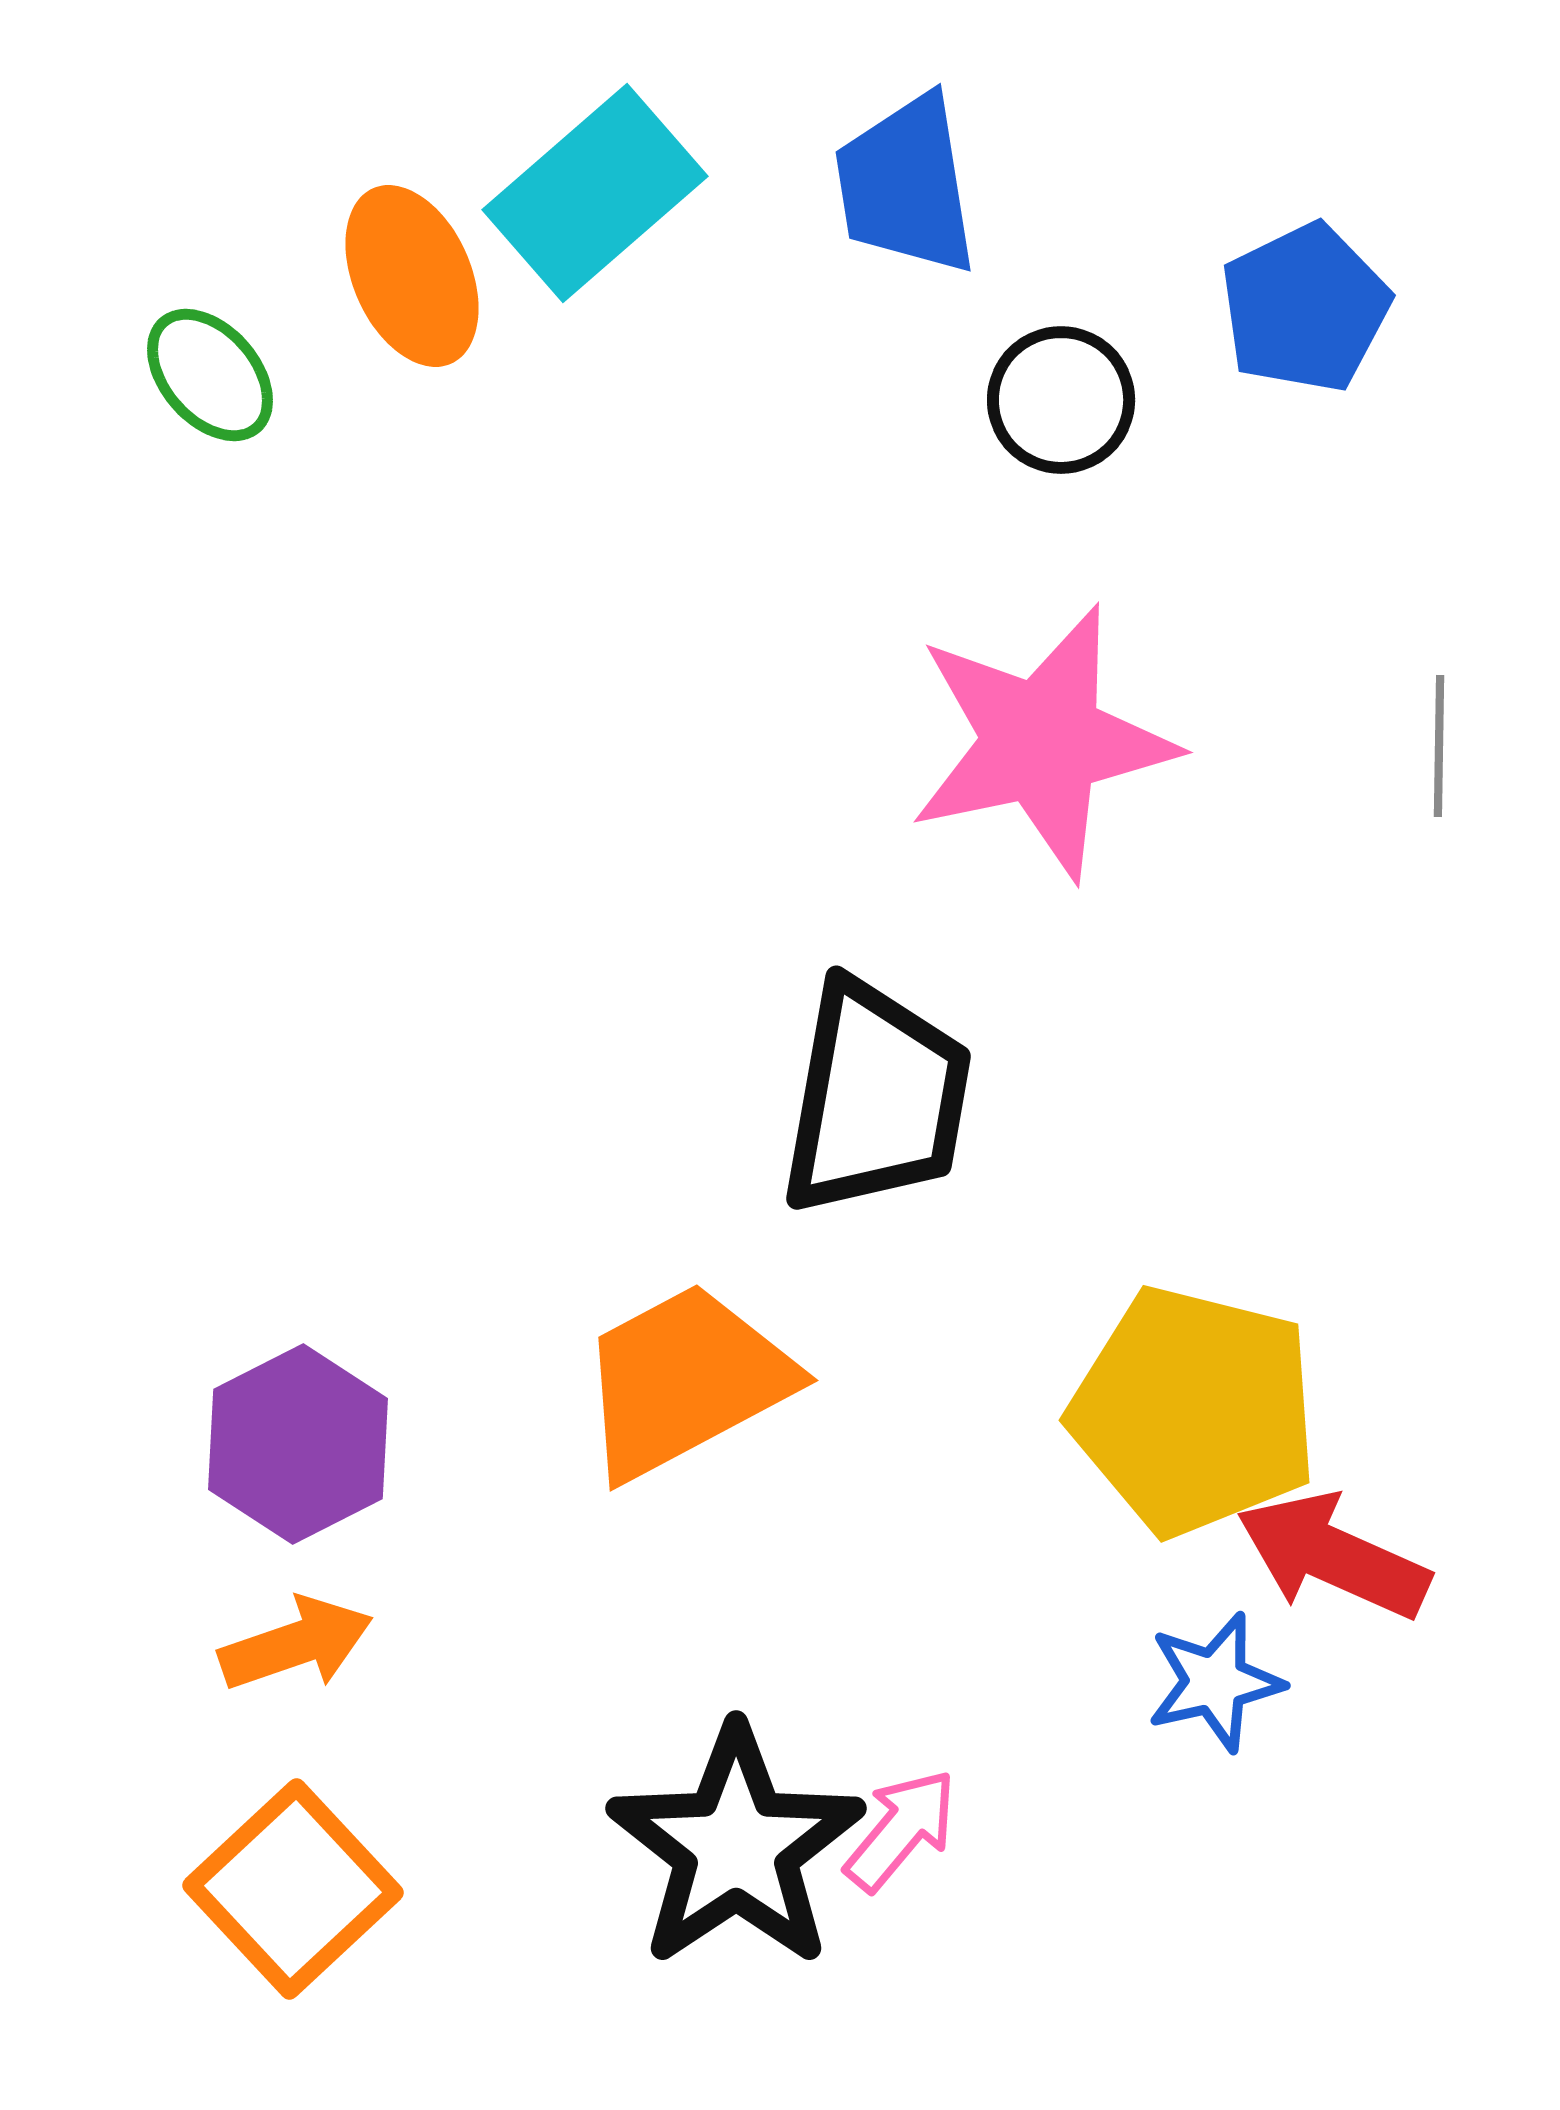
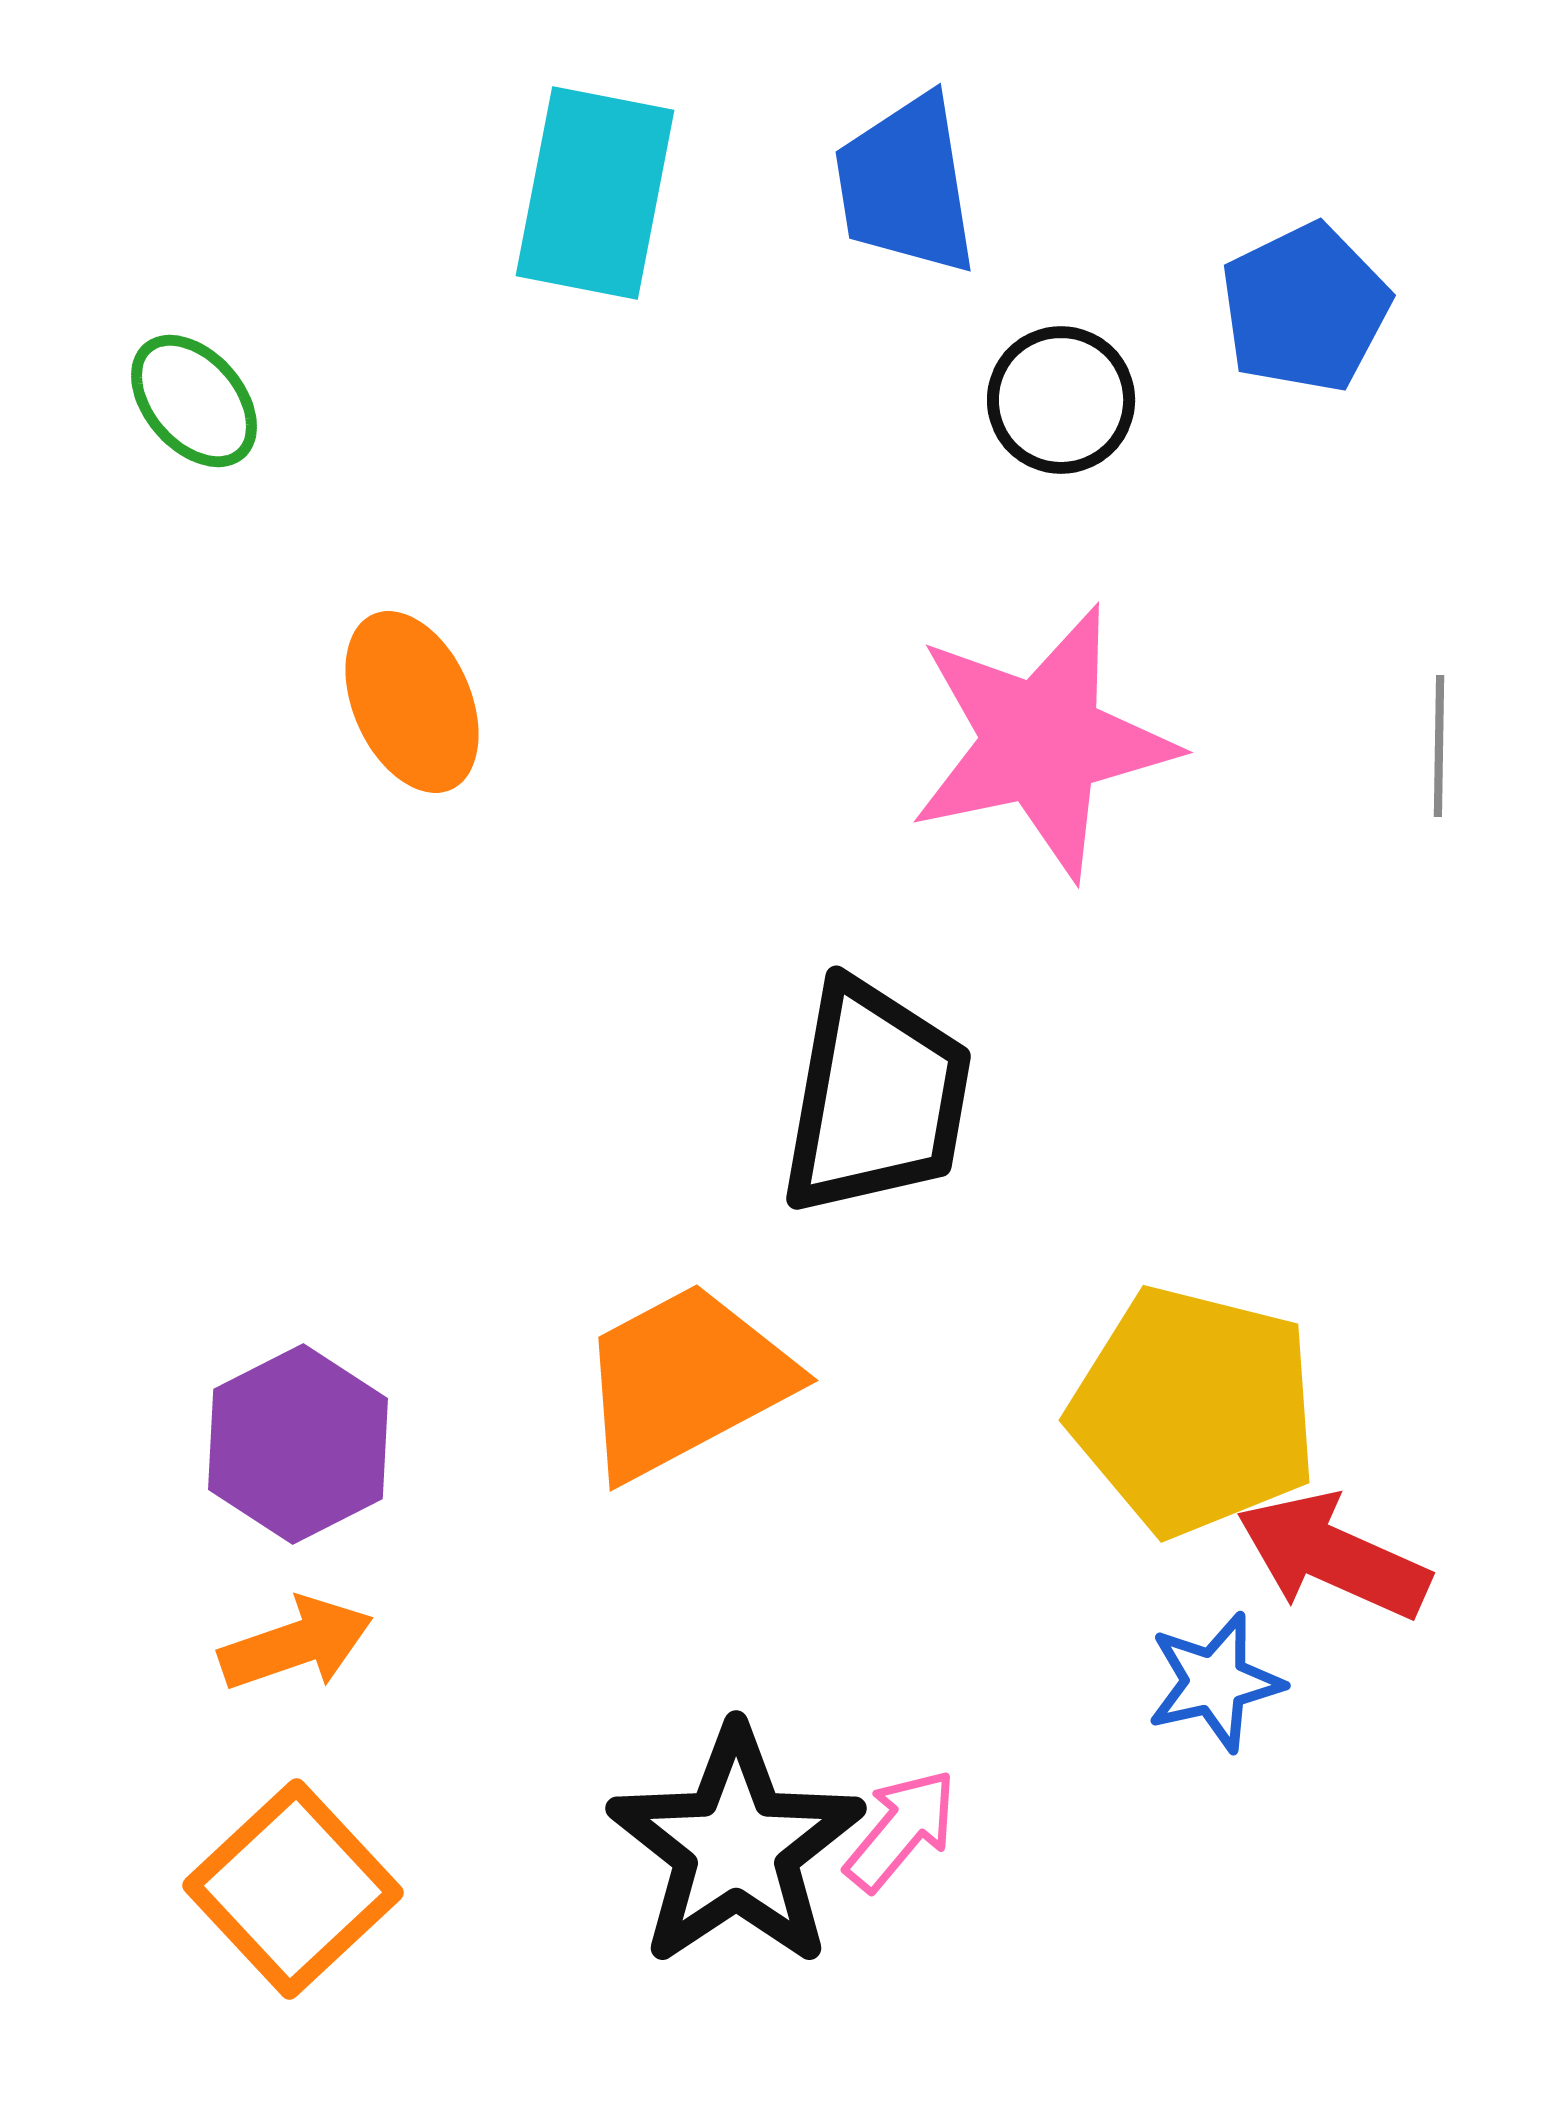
cyan rectangle: rotated 38 degrees counterclockwise
orange ellipse: moved 426 px down
green ellipse: moved 16 px left, 26 px down
